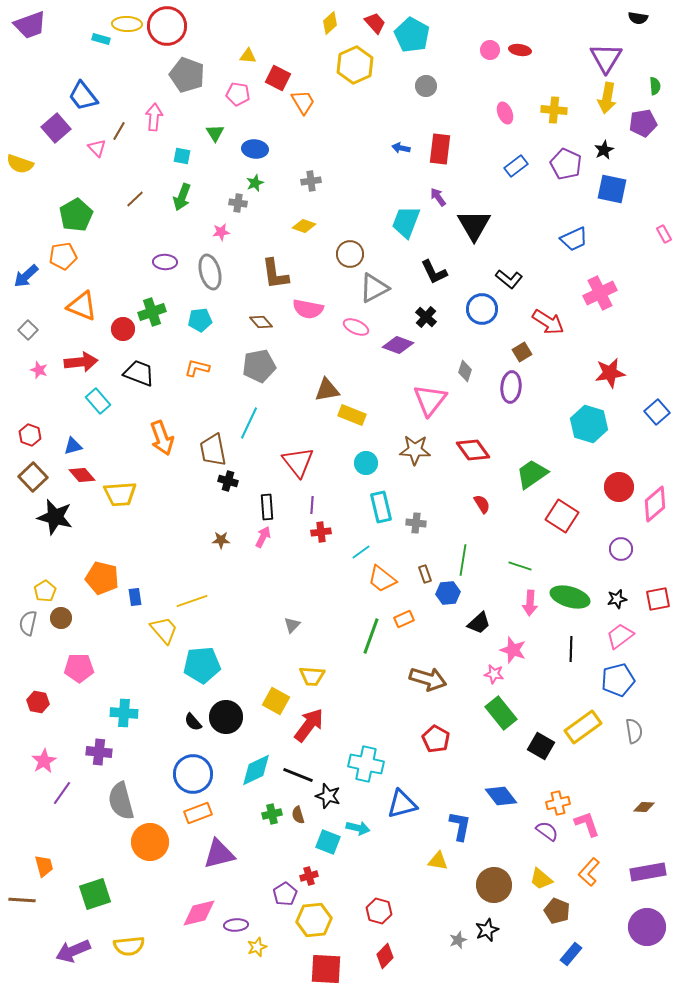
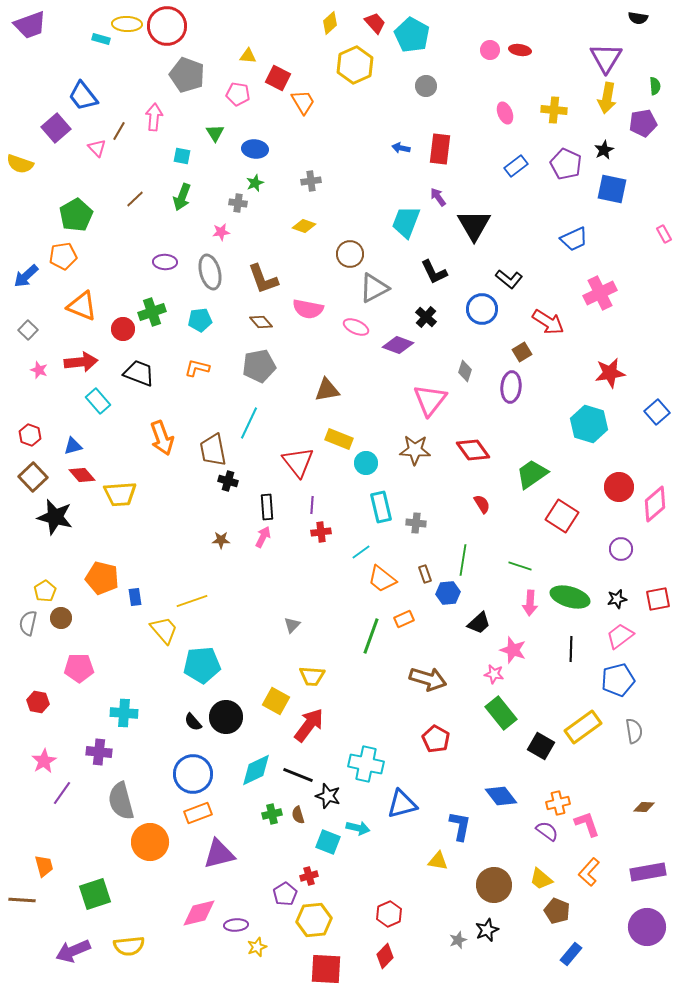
brown L-shape at (275, 274): moved 12 px left, 5 px down; rotated 12 degrees counterclockwise
yellow rectangle at (352, 415): moved 13 px left, 24 px down
red hexagon at (379, 911): moved 10 px right, 3 px down; rotated 20 degrees clockwise
